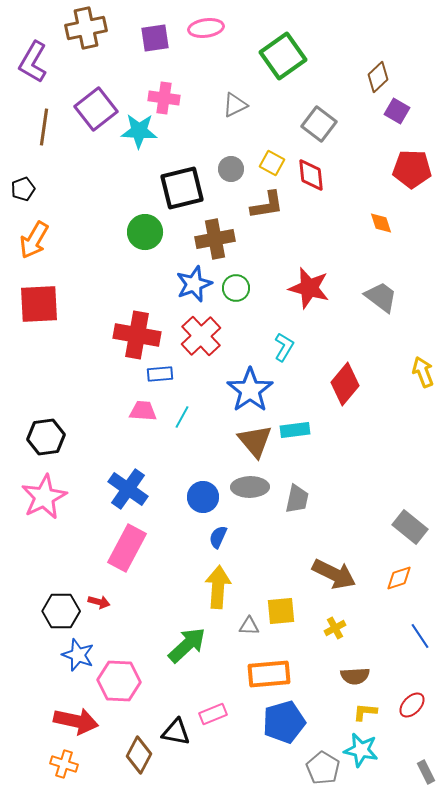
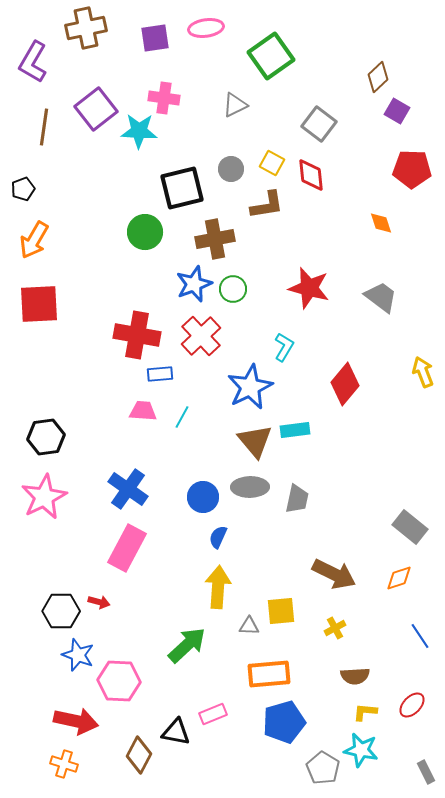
green square at (283, 56): moved 12 px left
green circle at (236, 288): moved 3 px left, 1 px down
blue star at (250, 390): moved 3 px up; rotated 9 degrees clockwise
